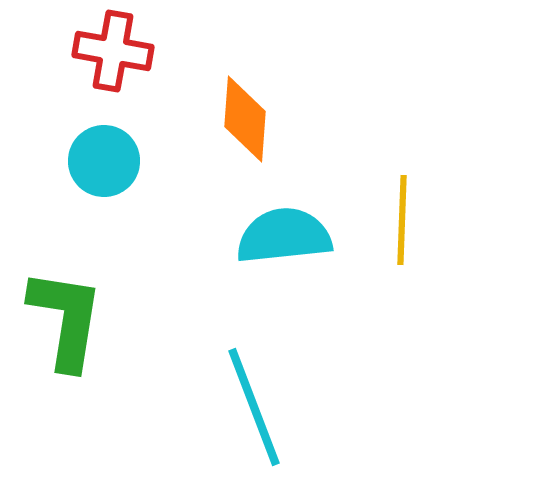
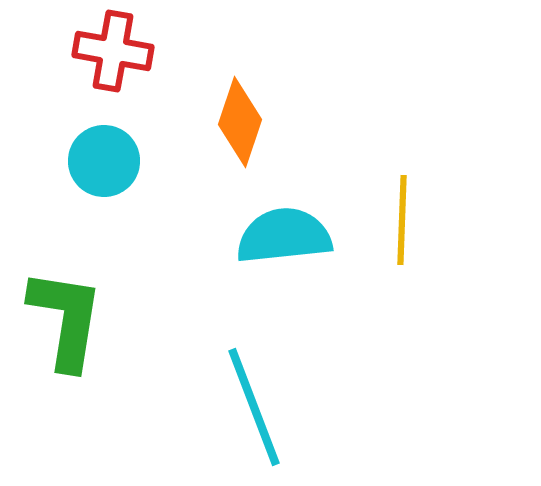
orange diamond: moved 5 px left, 3 px down; rotated 14 degrees clockwise
